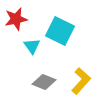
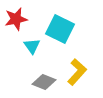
cyan square: moved 2 px up
yellow L-shape: moved 4 px left, 9 px up
